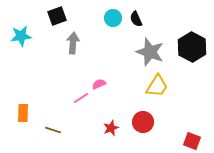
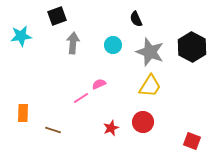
cyan circle: moved 27 px down
yellow trapezoid: moved 7 px left
